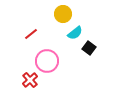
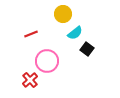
red line: rotated 16 degrees clockwise
black square: moved 2 px left, 1 px down
